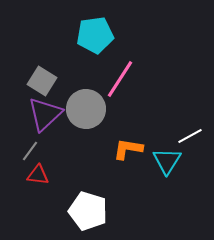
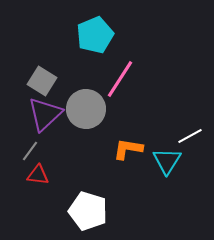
cyan pentagon: rotated 15 degrees counterclockwise
